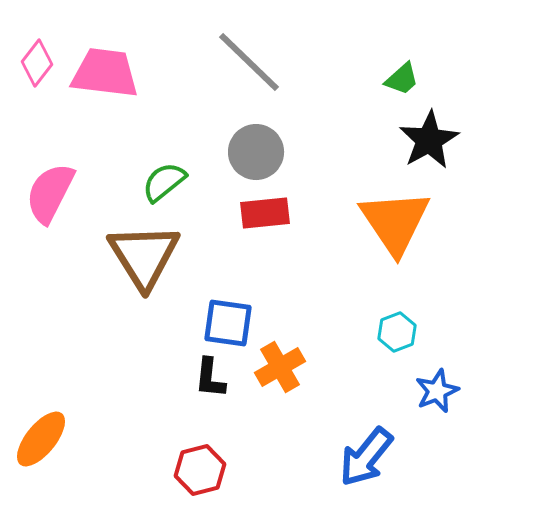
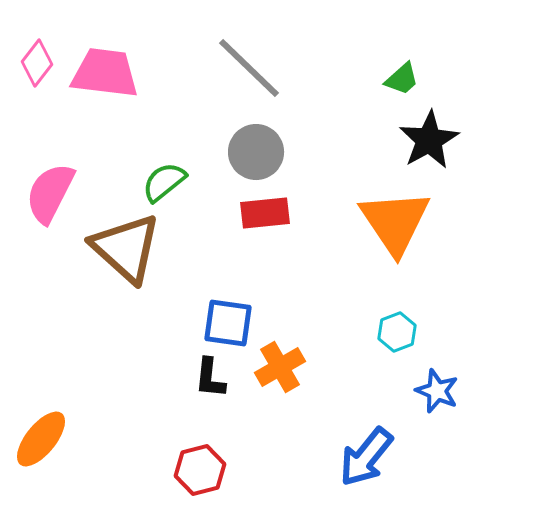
gray line: moved 6 px down
brown triangle: moved 18 px left, 8 px up; rotated 16 degrees counterclockwise
blue star: rotated 27 degrees counterclockwise
